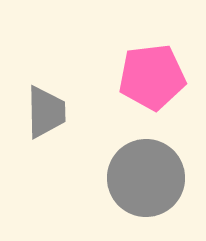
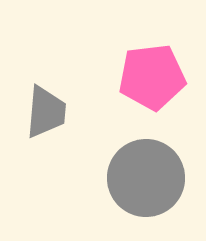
gray trapezoid: rotated 6 degrees clockwise
